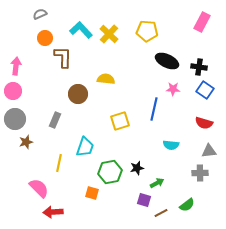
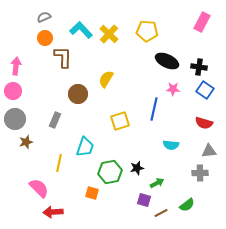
gray semicircle: moved 4 px right, 3 px down
yellow semicircle: rotated 66 degrees counterclockwise
